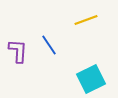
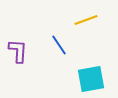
blue line: moved 10 px right
cyan square: rotated 16 degrees clockwise
